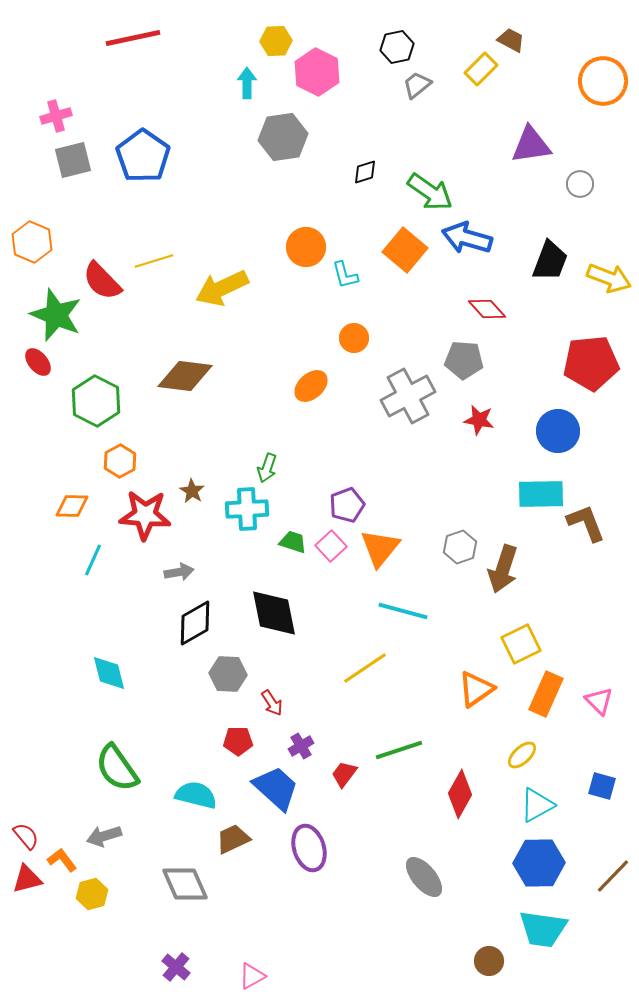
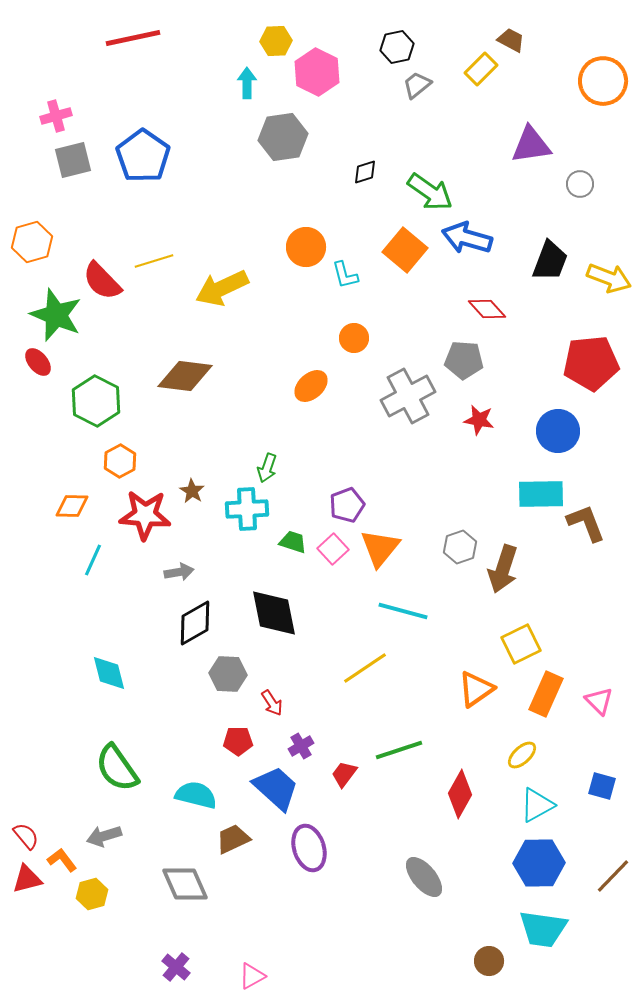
orange hexagon at (32, 242): rotated 21 degrees clockwise
pink square at (331, 546): moved 2 px right, 3 px down
